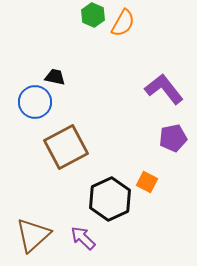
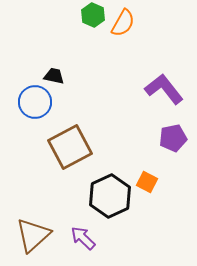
black trapezoid: moved 1 px left, 1 px up
brown square: moved 4 px right
black hexagon: moved 3 px up
